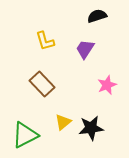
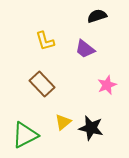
purple trapezoid: rotated 85 degrees counterclockwise
black star: rotated 20 degrees clockwise
